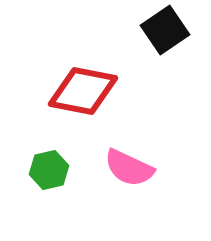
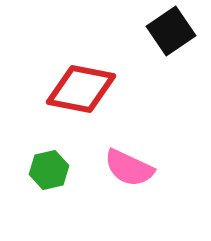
black square: moved 6 px right, 1 px down
red diamond: moved 2 px left, 2 px up
